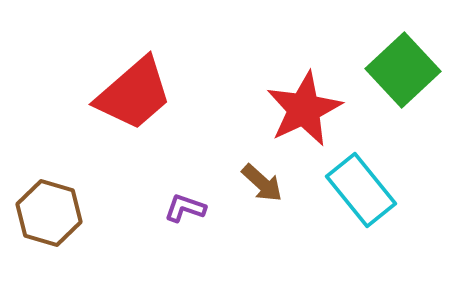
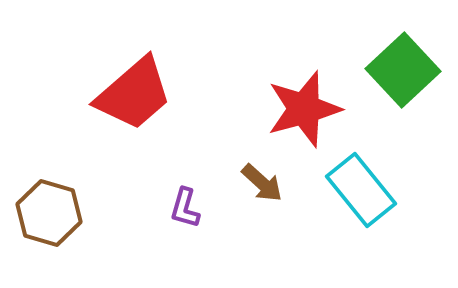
red star: rotated 10 degrees clockwise
purple L-shape: rotated 93 degrees counterclockwise
